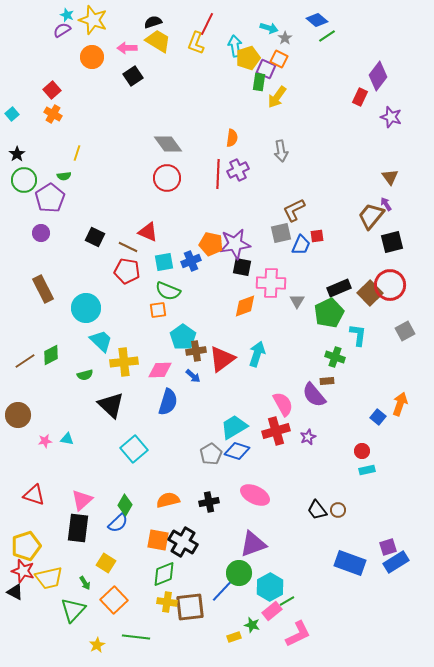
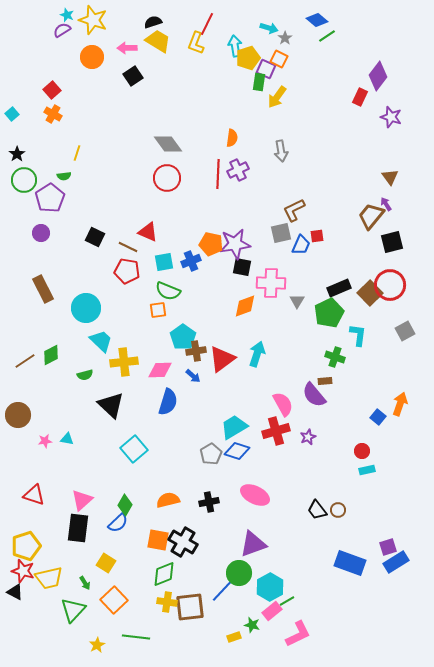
brown rectangle at (327, 381): moved 2 px left
